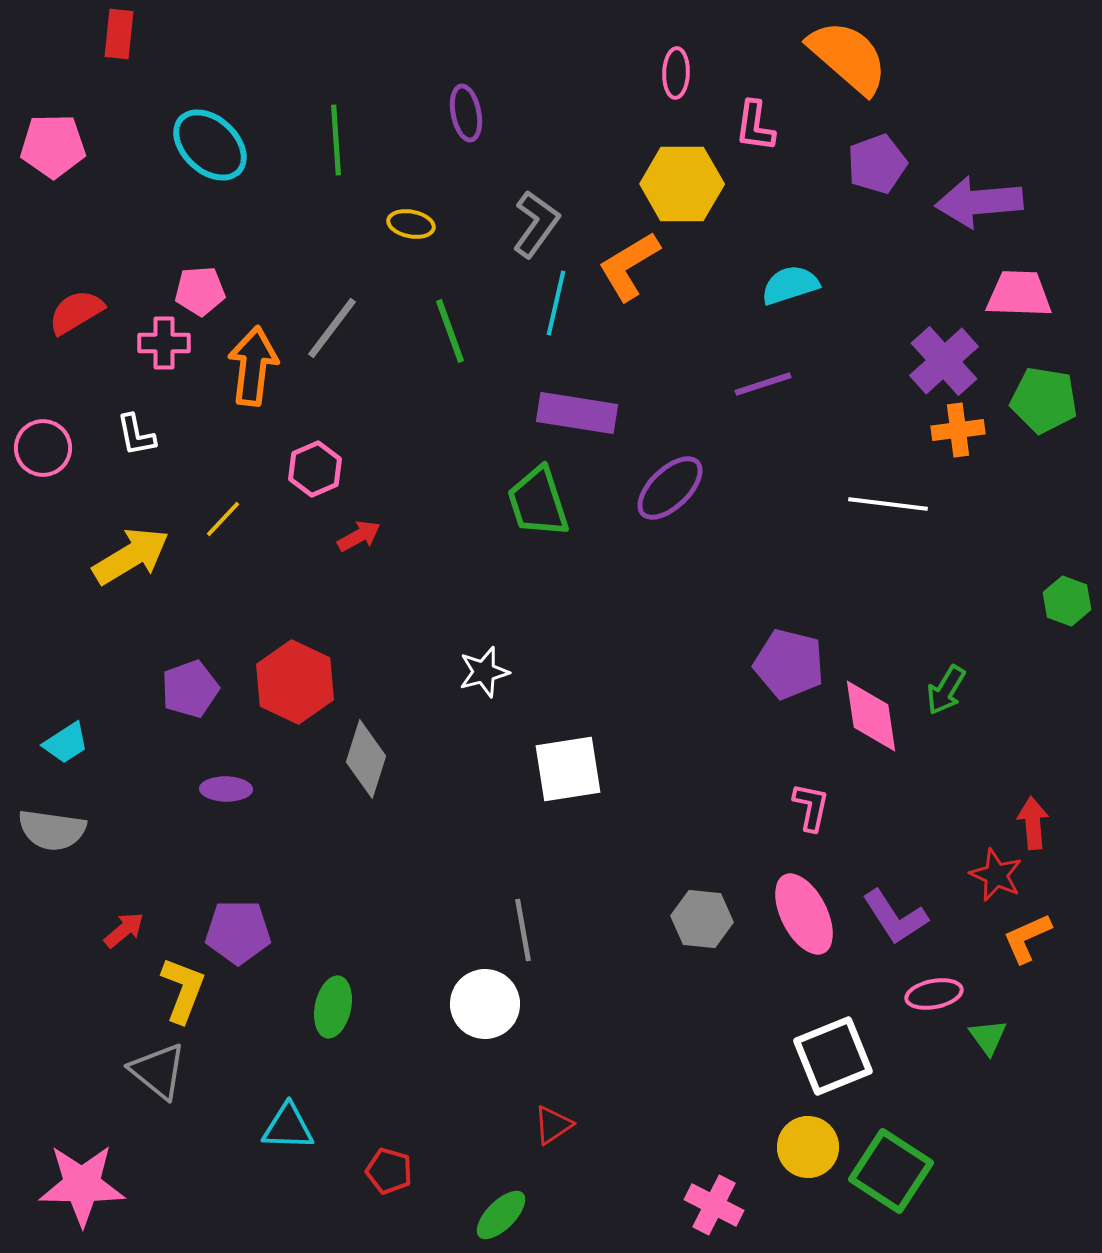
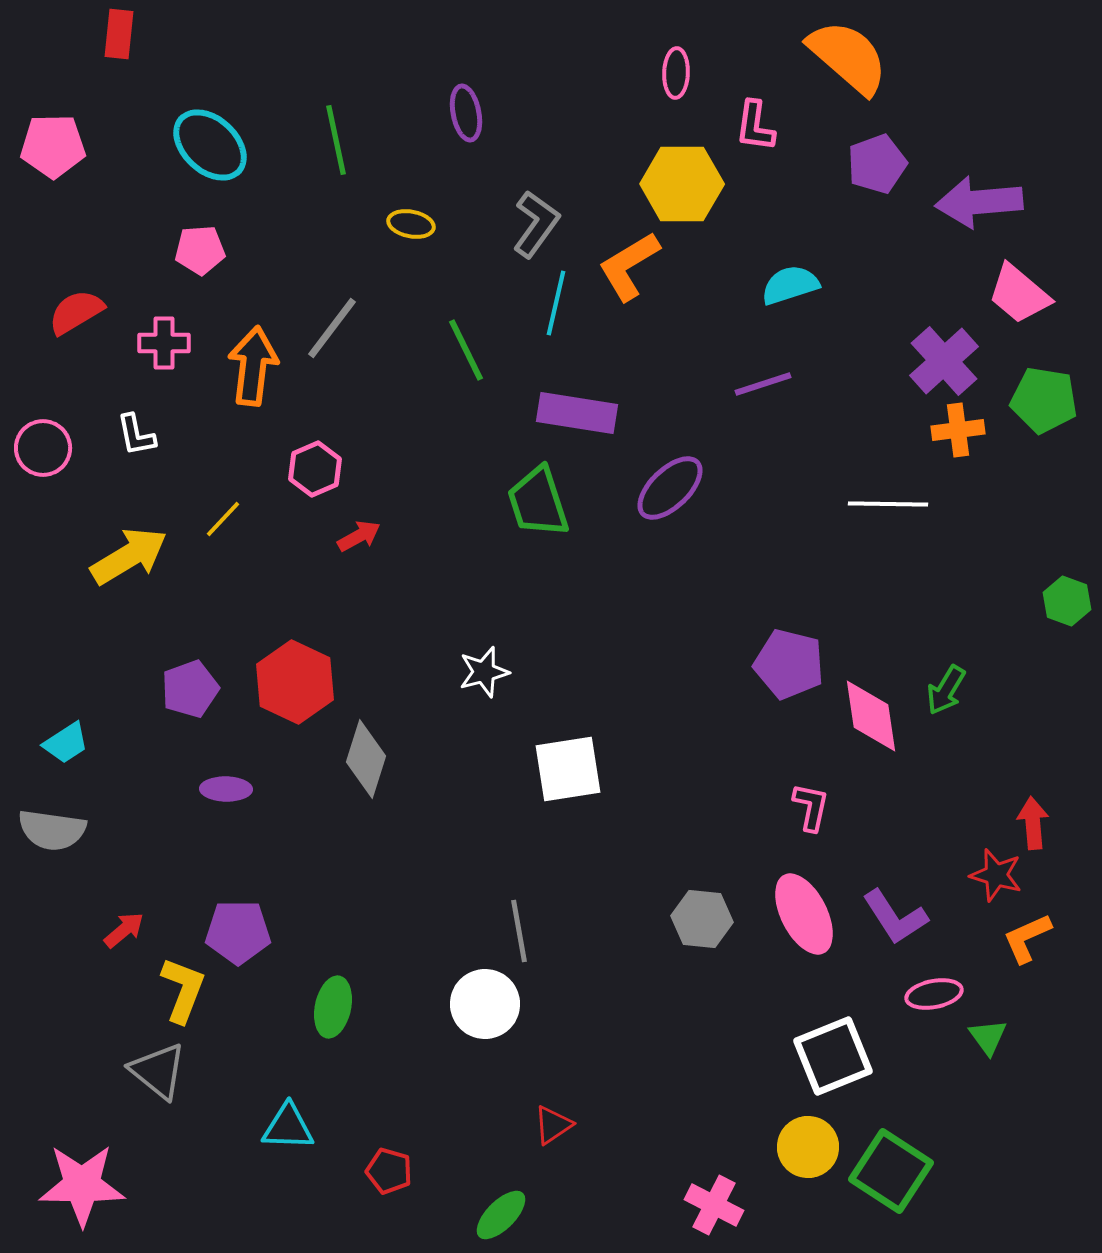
green line at (336, 140): rotated 8 degrees counterclockwise
pink pentagon at (200, 291): moved 41 px up
pink trapezoid at (1019, 294): rotated 142 degrees counterclockwise
green line at (450, 331): moved 16 px right, 19 px down; rotated 6 degrees counterclockwise
white line at (888, 504): rotated 6 degrees counterclockwise
yellow arrow at (131, 556): moved 2 px left
red star at (996, 875): rotated 8 degrees counterclockwise
gray line at (523, 930): moved 4 px left, 1 px down
